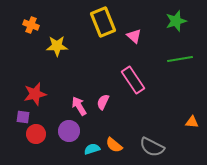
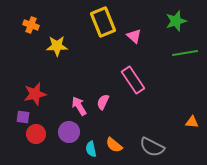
green line: moved 5 px right, 6 px up
purple circle: moved 1 px down
cyan semicircle: moved 1 px left; rotated 84 degrees counterclockwise
